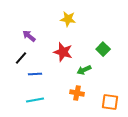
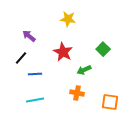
red star: rotated 12 degrees clockwise
